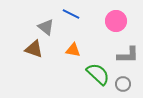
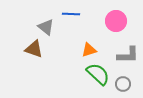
blue line: rotated 24 degrees counterclockwise
orange triangle: moved 16 px right; rotated 28 degrees counterclockwise
